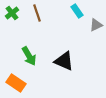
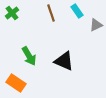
brown line: moved 14 px right
